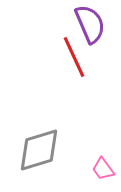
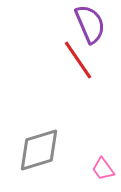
red line: moved 4 px right, 3 px down; rotated 9 degrees counterclockwise
